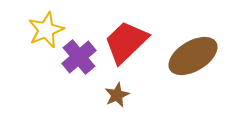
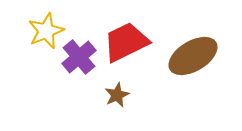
yellow star: moved 1 px down
red trapezoid: rotated 18 degrees clockwise
